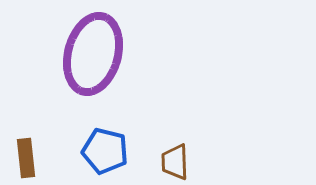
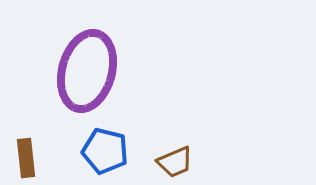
purple ellipse: moved 6 px left, 17 px down
brown trapezoid: rotated 111 degrees counterclockwise
